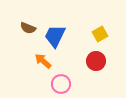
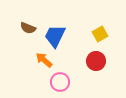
orange arrow: moved 1 px right, 1 px up
pink circle: moved 1 px left, 2 px up
